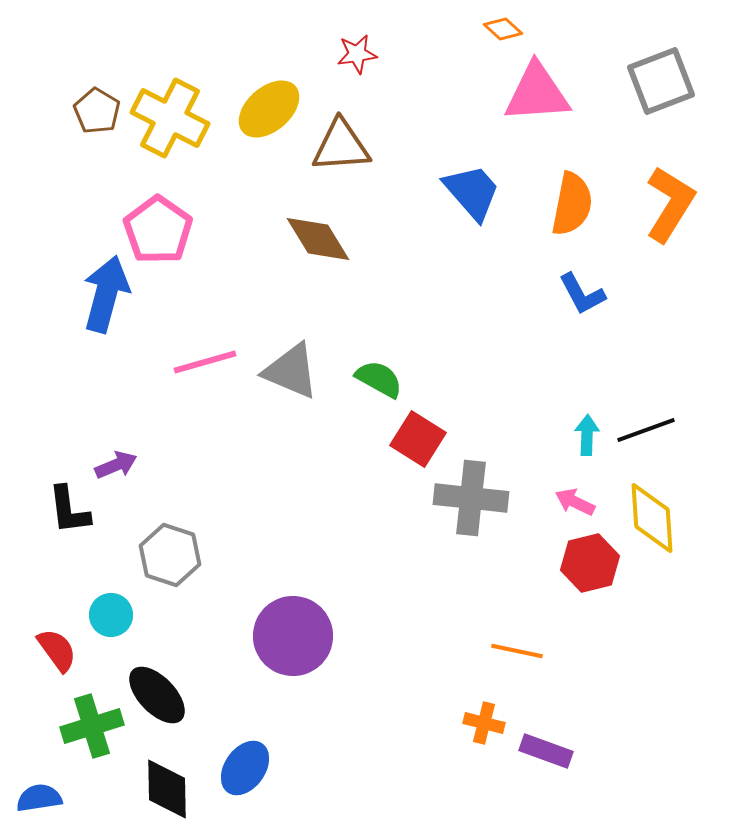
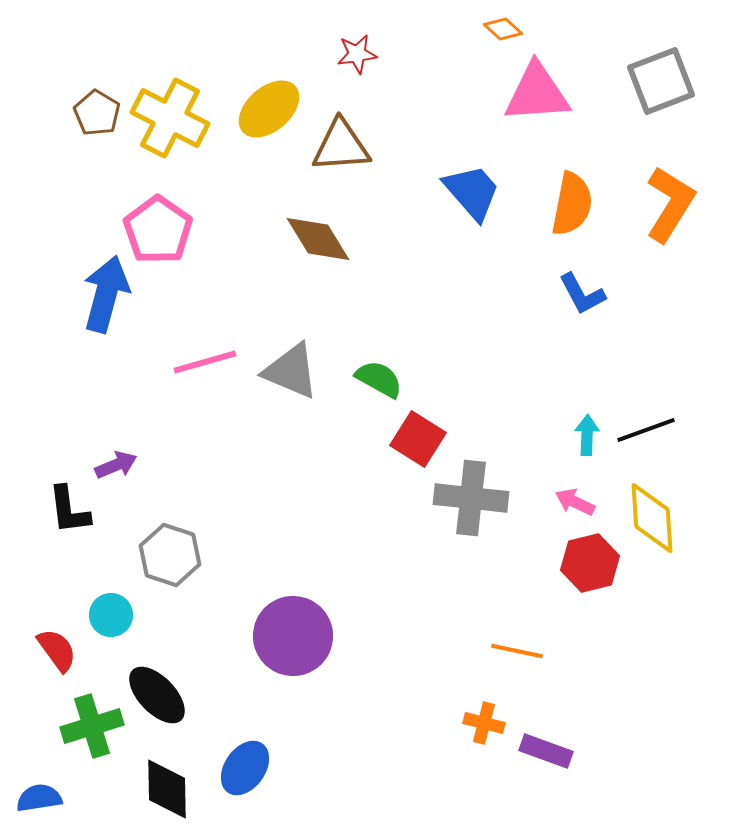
brown pentagon: moved 2 px down
